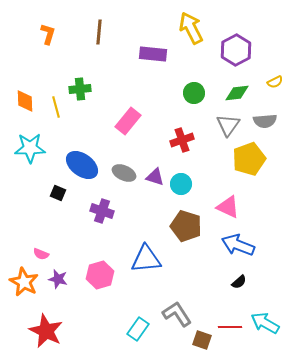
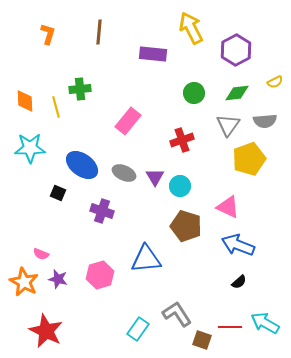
purple triangle: rotated 42 degrees clockwise
cyan circle: moved 1 px left, 2 px down
